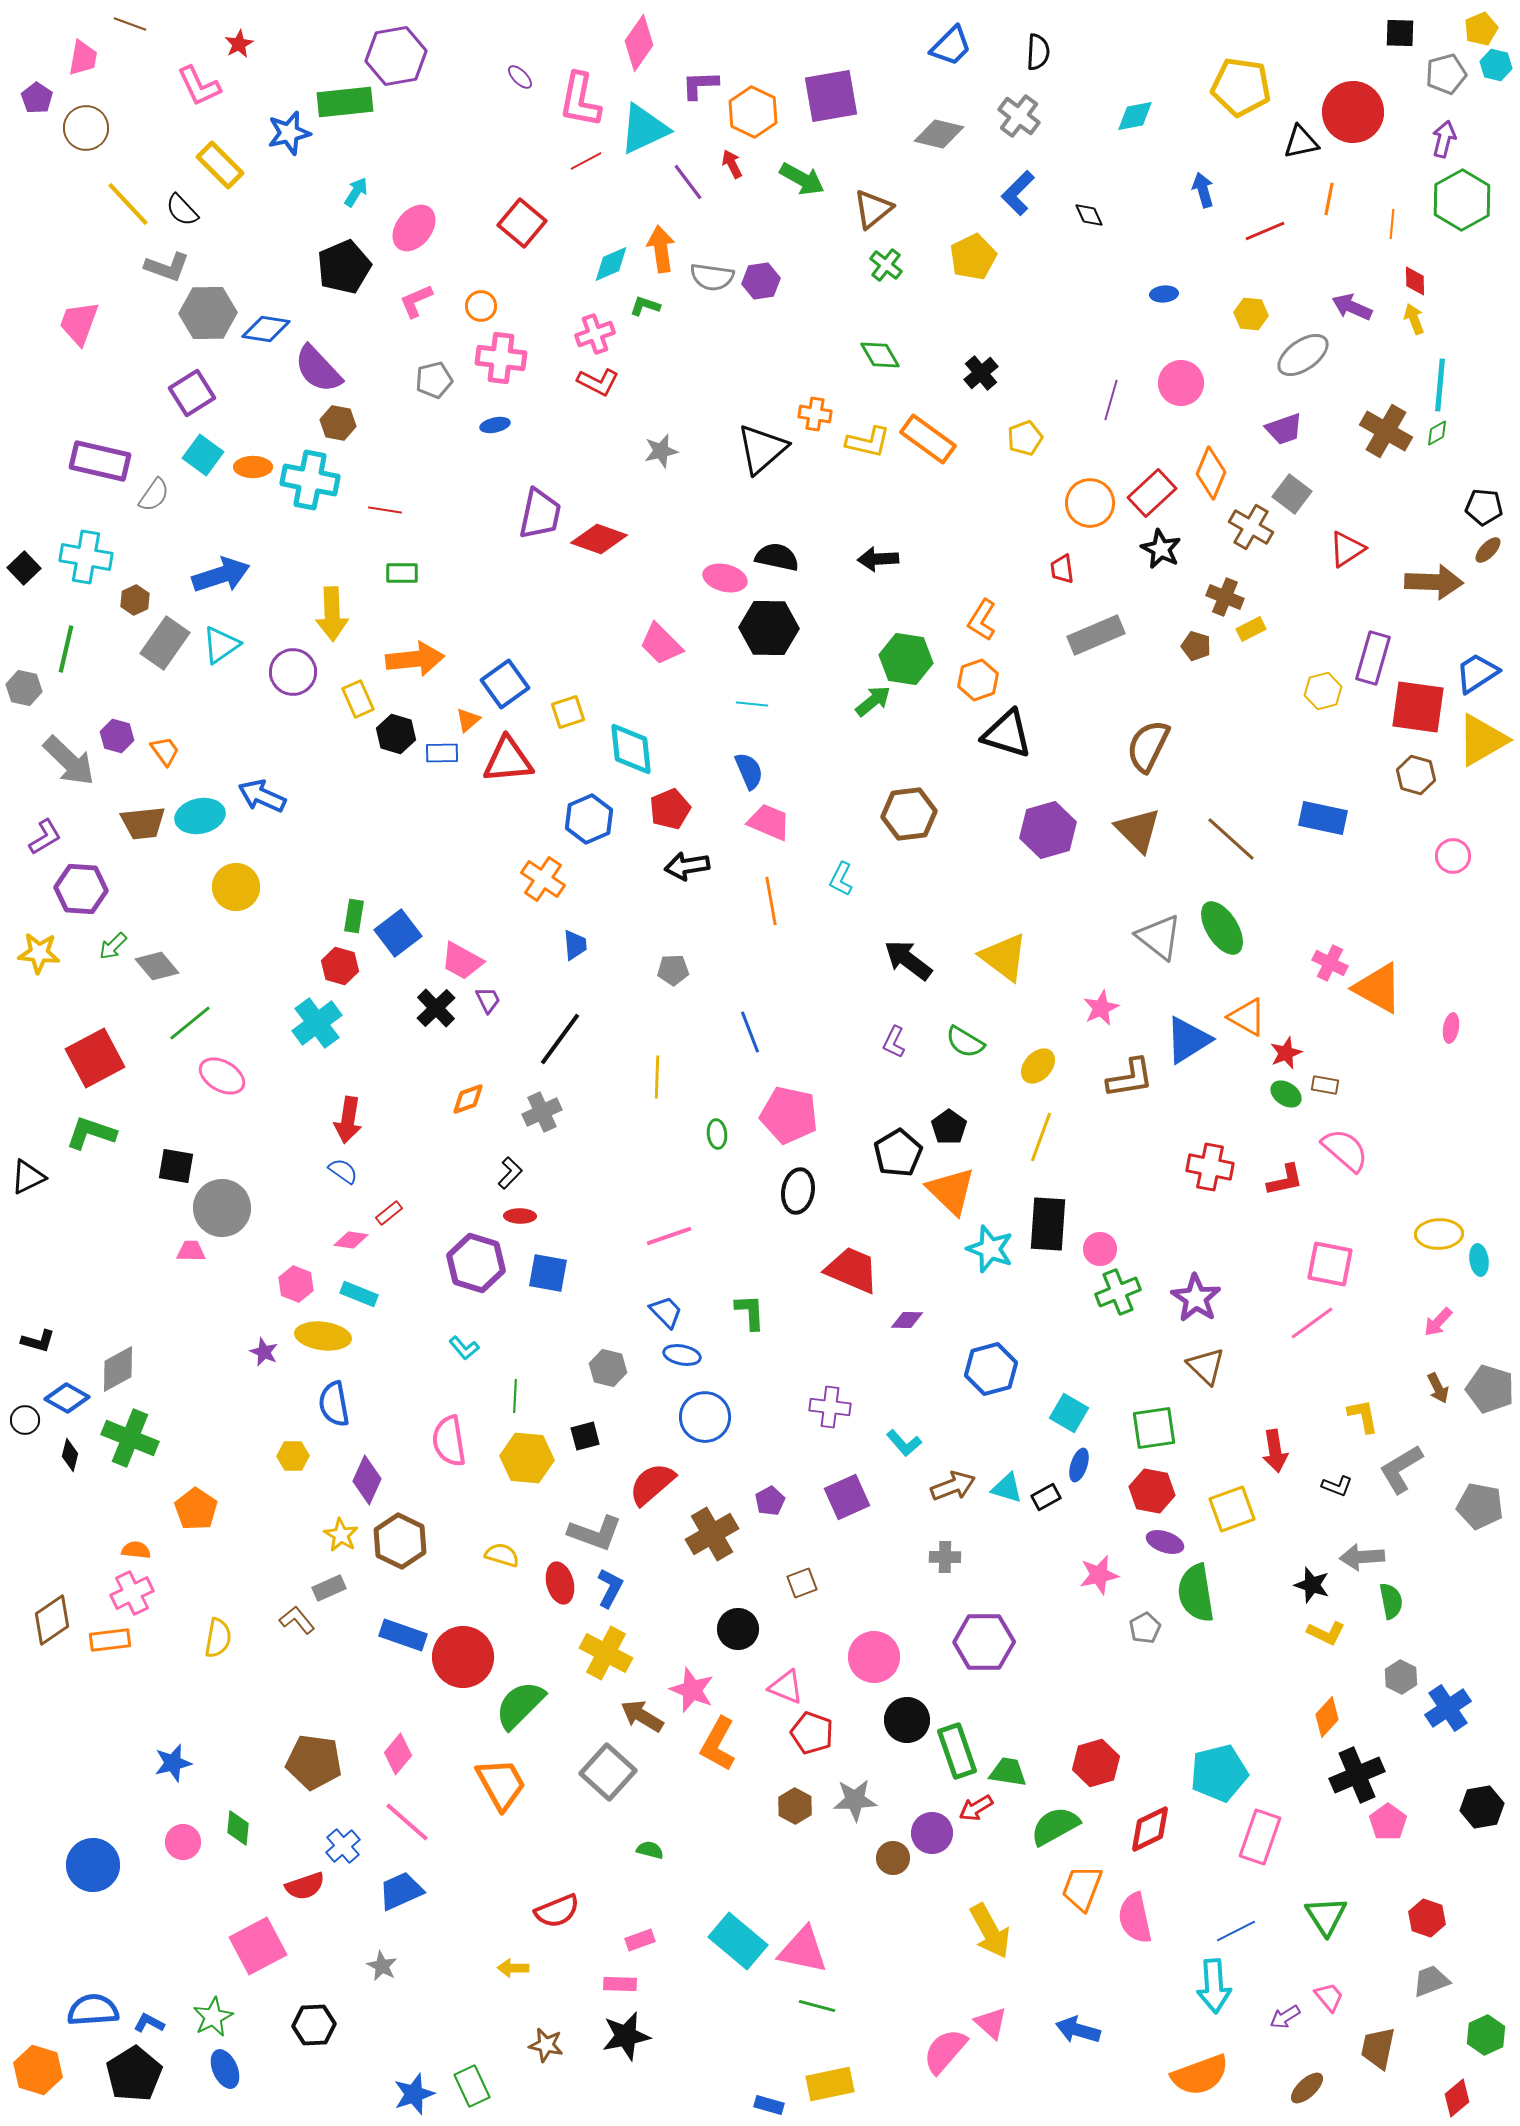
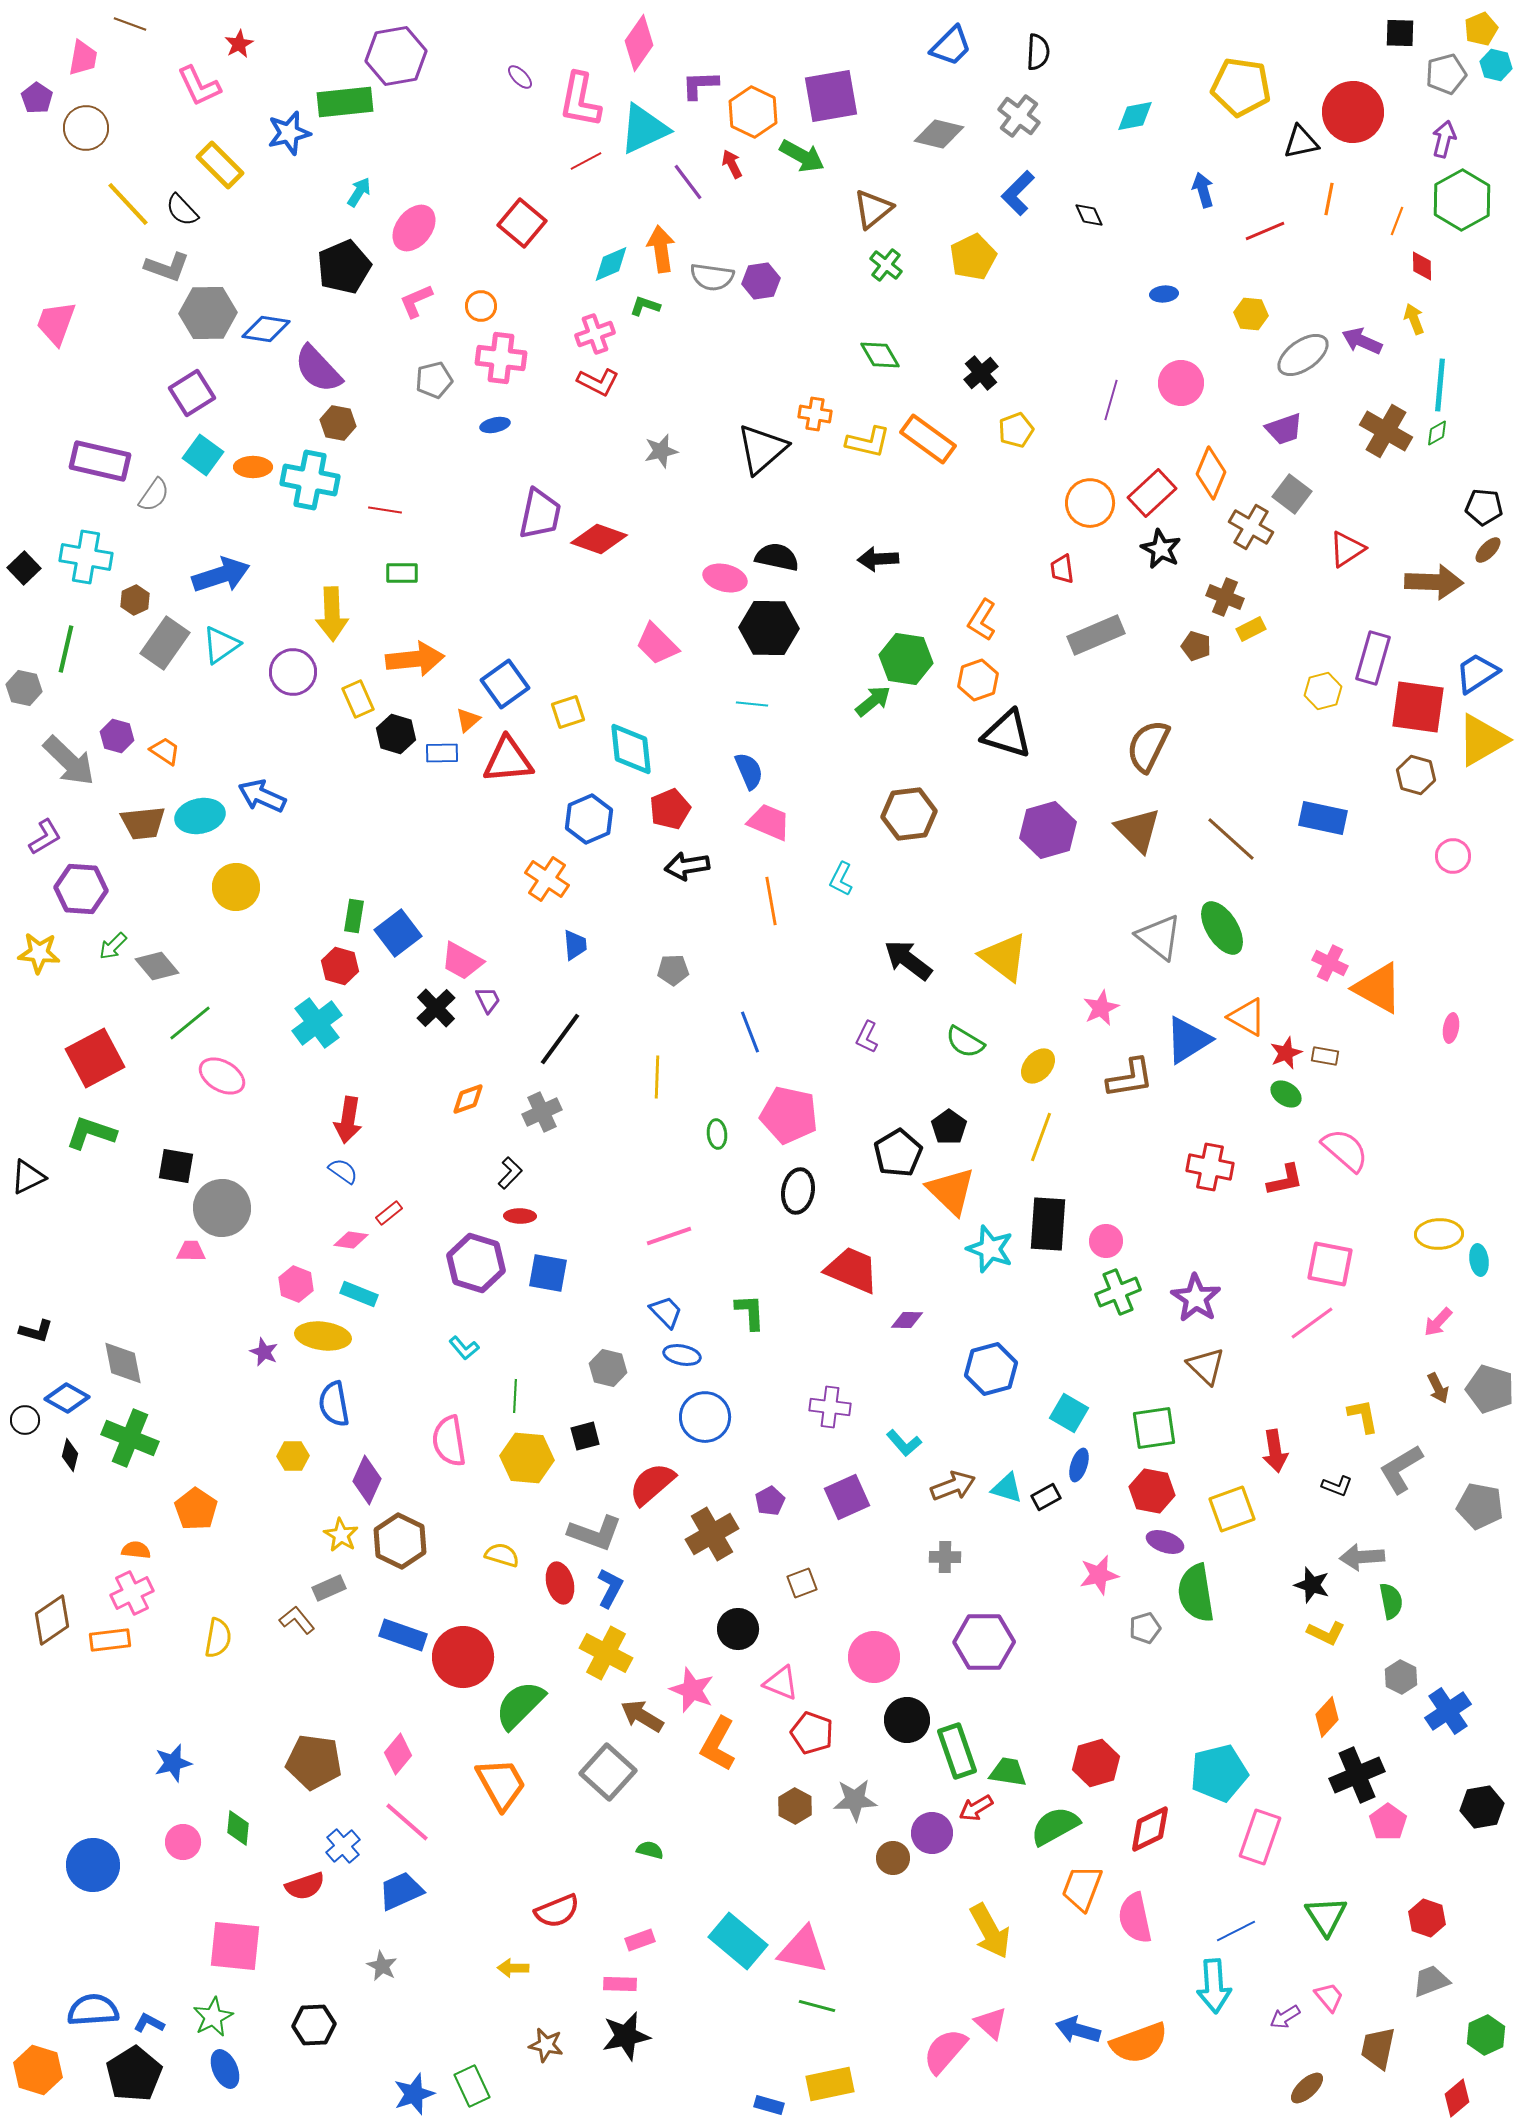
green arrow at (802, 179): moved 23 px up
cyan arrow at (356, 192): moved 3 px right
orange line at (1392, 224): moved 5 px right, 3 px up; rotated 16 degrees clockwise
red diamond at (1415, 281): moved 7 px right, 15 px up
purple arrow at (1352, 307): moved 10 px right, 34 px down
pink trapezoid at (79, 323): moved 23 px left
yellow pentagon at (1025, 438): moved 9 px left, 8 px up
pink trapezoid at (661, 644): moved 4 px left
orange trapezoid at (165, 751): rotated 20 degrees counterclockwise
orange cross at (543, 879): moved 4 px right
purple L-shape at (894, 1042): moved 27 px left, 5 px up
brown rectangle at (1325, 1085): moved 29 px up
pink circle at (1100, 1249): moved 6 px right, 8 px up
black L-shape at (38, 1341): moved 2 px left, 10 px up
gray diamond at (118, 1369): moved 5 px right, 6 px up; rotated 72 degrees counterclockwise
gray pentagon at (1145, 1628): rotated 12 degrees clockwise
pink triangle at (786, 1687): moved 5 px left, 4 px up
blue cross at (1448, 1708): moved 3 px down
pink square at (258, 1946): moved 23 px left; rotated 34 degrees clockwise
orange semicircle at (1200, 2075): moved 61 px left, 32 px up
